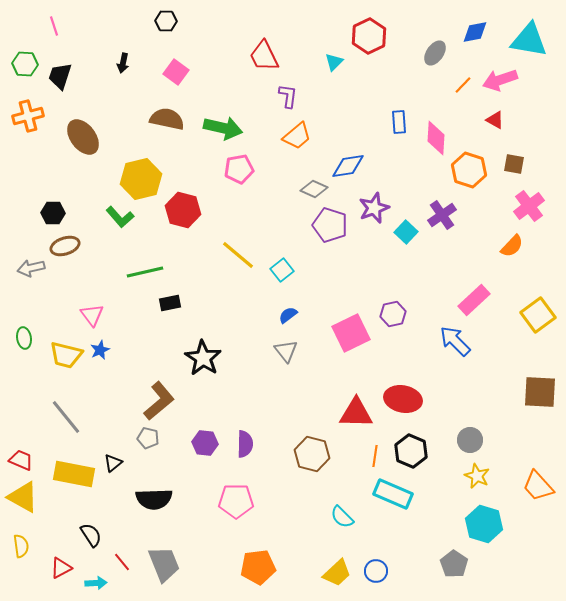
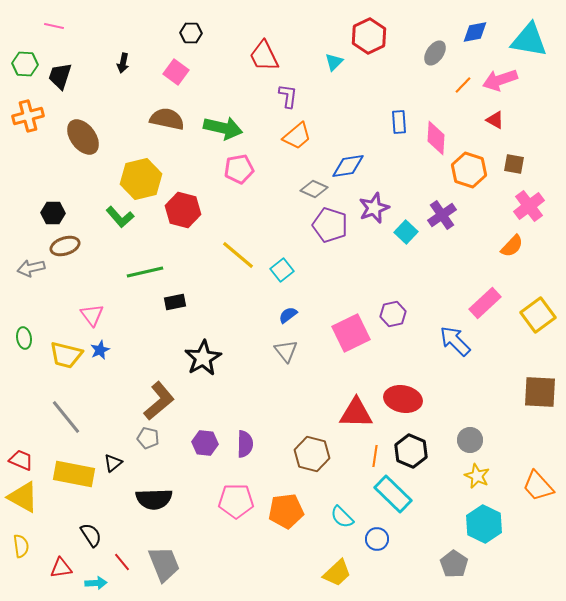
black hexagon at (166, 21): moved 25 px right, 12 px down
pink line at (54, 26): rotated 60 degrees counterclockwise
pink rectangle at (474, 300): moved 11 px right, 3 px down
black rectangle at (170, 303): moved 5 px right, 1 px up
black star at (203, 358): rotated 9 degrees clockwise
cyan rectangle at (393, 494): rotated 21 degrees clockwise
cyan hexagon at (484, 524): rotated 9 degrees clockwise
orange pentagon at (258, 567): moved 28 px right, 56 px up
red triangle at (61, 568): rotated 20 degrees clockwise
blue circle at (376, 571): moved 1 px right, 32 px up
